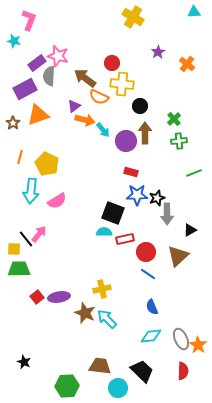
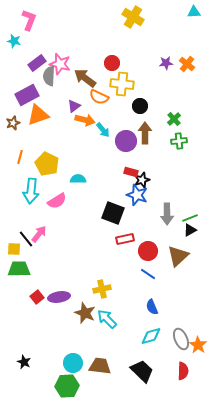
purple star at (158, 52): moved 8 px right, 11 px down; rotated 24 degrees clockwise
pink star at (58, 56): moved 2 px right, 8 px down
purple rectangle at (25, 89): moved 2 px right, 6 px down
brown star at (13, 123): rotated 16 degrees clockwise
green line at (194, 173): moved 4 px left, 45 px down
blue star at (137, 195): rotated 20 degrees clockwise
black star at (157, 198): moved 15 px left, 18 px up
cyan semicircle at (104, 232): moved 26 px left, 53 px up
red circle at (146, 252): moved 2 px right, 1 px up
cyan diamond at (151, 336): rotated 10 degrees counterclockwise
cyan circle at (118, 388): moved 45 px left, 25 px up
